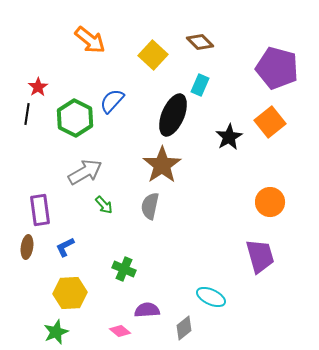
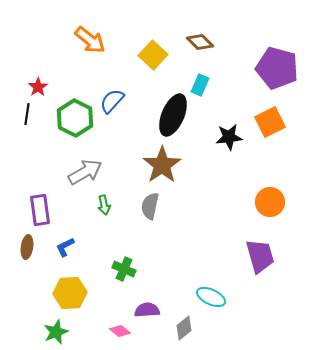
orange square: rotated 12 degrees clockwise
black star: rotated 24 degrees clockwise
green arrow: rotated 30 degrees clockwise
